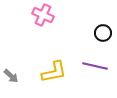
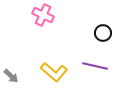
yellow L-shape: rotated 52 degrees clockwise
